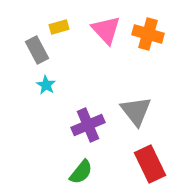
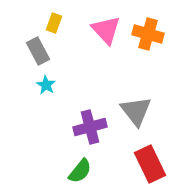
yellow rectangle: moved 5 px left, 4 px up; rotated 54 degrees counterclockwise
gray rectangle: moved 1 px right, 1 px down
purple cross: moved 2 px right, 2 px down; rotated 8 degrees clockwise
green semicircle: moved 1 px left, 1 px up
